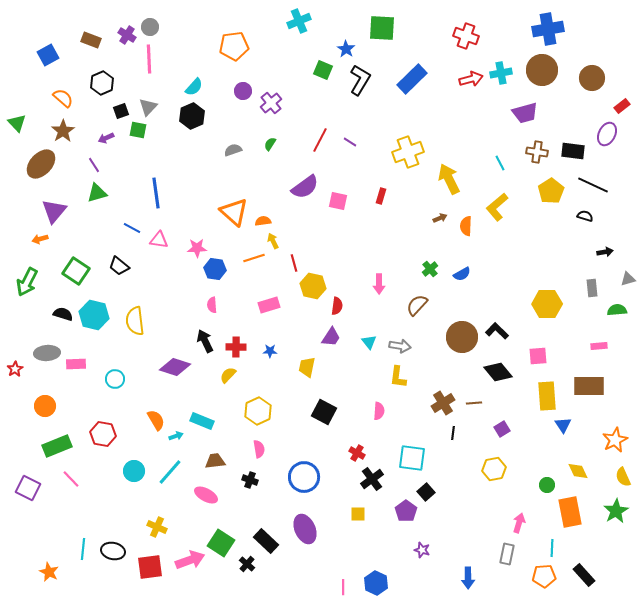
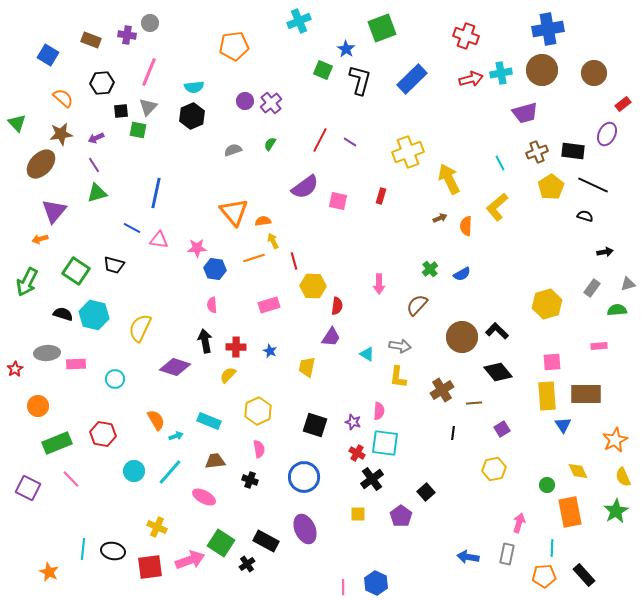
gray circle at (150, 27): moved 4 px up
green square at (382, 28): rotated 24 degrees counterclockwise
purple cross at (127, 35): rotated 24 degrees counterclockwise
blue square at (48, 55): rotated 30 degrees counterclockwise
pink line at (149, 59): moved 13 px down; rotated 24 degrees clockwise
brown circle at (592, 78): moved 2 px right, 5 px up
black L-shape at (360, 80): rotated 16 degrees counterclockwise
black hexagon at (102, 83): rotated 20 degrees clockwise
cyan semicircle at (194, 87): rotated 42 degrees clockwise
purple circle at (243, 91): moved 2 px right, 10 px down
red rectangle at (622, 106): moved 1 px right, 2 px up
black square at (121, 111): rotated 14 degrees clockwise
brown star at (63, 131): moved 2 px left, 3 px down; rotated 25 degrees clockwise
purple arrow at (106, 138): moved 10 px left
brown cross at (537, 152): rotated 30 degrees counterclockwise
yellow pentagon at (551, 191): moved 4 px up
blue line at (156, 193): rotated 20 degrees clockwise
orange triangle at (234, 212): rotated 8 degrees clockwise
red line at (294, 263): moved 2 px up
black trapezoid at (119, 266): moved 5 px left, 1 px up; rotated 25 degrees counterclockwise
gray triangle at (628, 279): moved 5 px down
yellow hexagon at (313, 286): rotated 10 degrees counterclockwise
gray rectangle at (592, 288): rotated 42 degrees clockwise
yellow hexagon at (547, 304): rotated 16 degrees counterclockwise
yellow semicircle at (135, 321): moved 5 px right, 7 px down; rotated 32 degrees clockwise
black arrow at (205, 341): rotated 15 degrees clockwise
cyan triangle at (369, 342): moved 2 px left, 12 px down; rotated 21 degrees counterclockwise
blue star at (270, 351): rotated 24 degrees clockwise
pink square at (538, 356): moved 14 px right, 6 px down
brown rectangle at (589, 386): moved 3 px left, 8 px down
brown cross at (443, 403): moved 1 px left, 13 px up
orange circle at (45, 406): moved 7 px left
black square at (324, 412): moved 9 px left, 13 px down; rotated 10 degrees counterclockwise
cyan rectangle at (202, 421): moved 7 px right
green rectangle at (57, 446): moved 3 px up
cyan square at (412, 458): moved 27 px left, 15 px up
pink ellipse at (206, 495): moved 2 px left, 2 px down
purple pentagon at (406, 511): moved 5 px left, 5 px down
black rectangle at (266, 541): rotated 15 degrees counterclockwise
purple star at (422, 550): moved 69 px left, 128 px up
black cross at (247, 564): rotated 14 degrees clockwise
blue arrow at (468, 578): moved 21 px up; rotated 100 degrees clockwise
